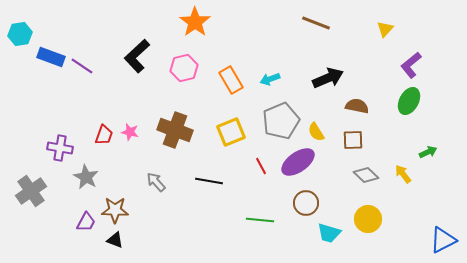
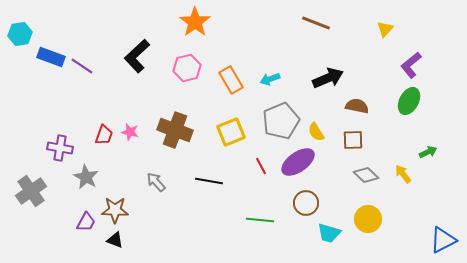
pink hexagon: moved 3 px right
